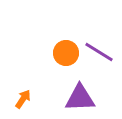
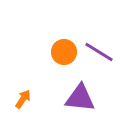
orange circle: moved 2 px left, 1 px up
purple triangle: rotated 8 degrees clockwise
